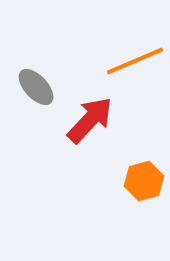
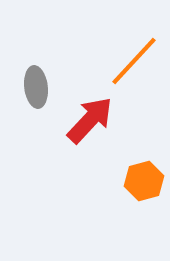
orange line: moved 1 px left; rotated 24 degrees counterclockwise
gray ellipse: rotated 36 degrees clockwise
